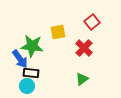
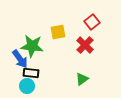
red cross: moved 1 px right, 3 px up
